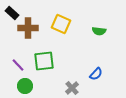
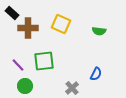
blue semicircle: rotated 16 degrees counterclockwise
